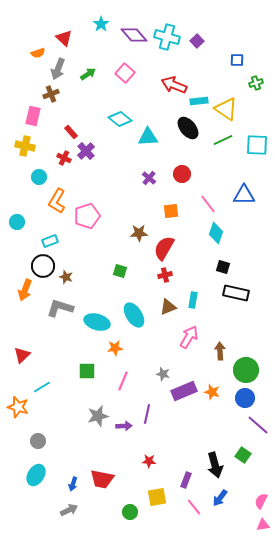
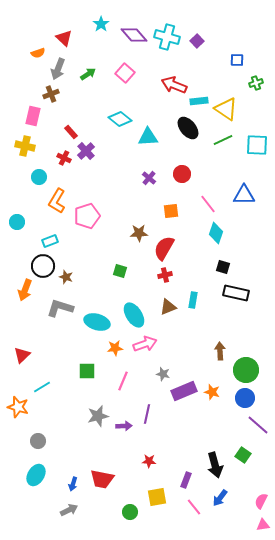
pink arrow at (189, 337): moved 44 px left, 7 px down; rotated 40 degrees clockwise
